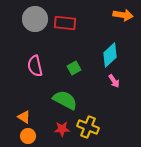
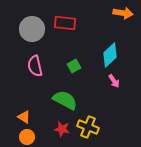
orange arrow: moved 2 px up
gray circle: moved 3 px left, 10 px down
green square: moved 2 px up
red star: rotated 14 degrees clockwise
orange circle: moved 1 px left, 1 px down
